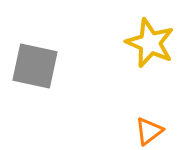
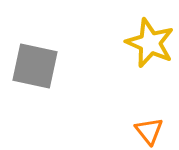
orange triangle: rotated 32 degrees counterclockwise
